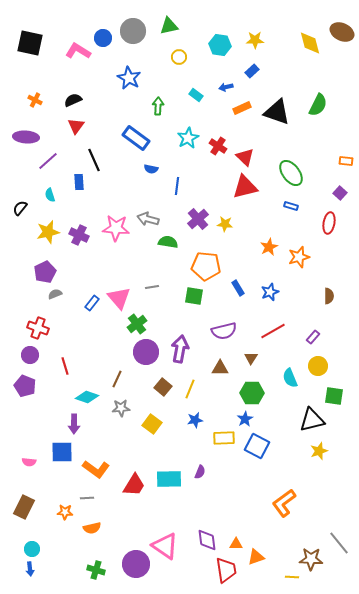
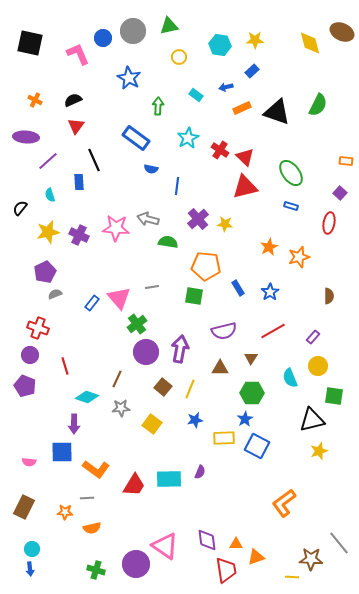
pink L-shape at (78, 51): moved 3 px down; rotated 35 degrees clockwise
red cross at (218, 146): moved 2 px right, 4 px down
blue star at (270, 292): rotated 12 degrees counterclockwise
